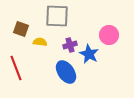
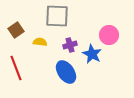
brown square: moved 5 px left, 1 px down; rotated 35 degrees clockwise
blue star: moved 3 px right
